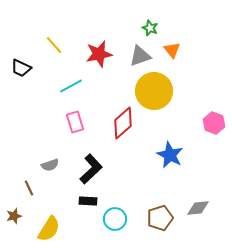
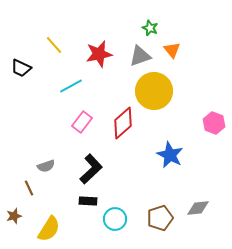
pink rectangle: moved 7 px right; rotated 55 degrees clockwise
gray semicircle: moved 4 px left, 1 px down
